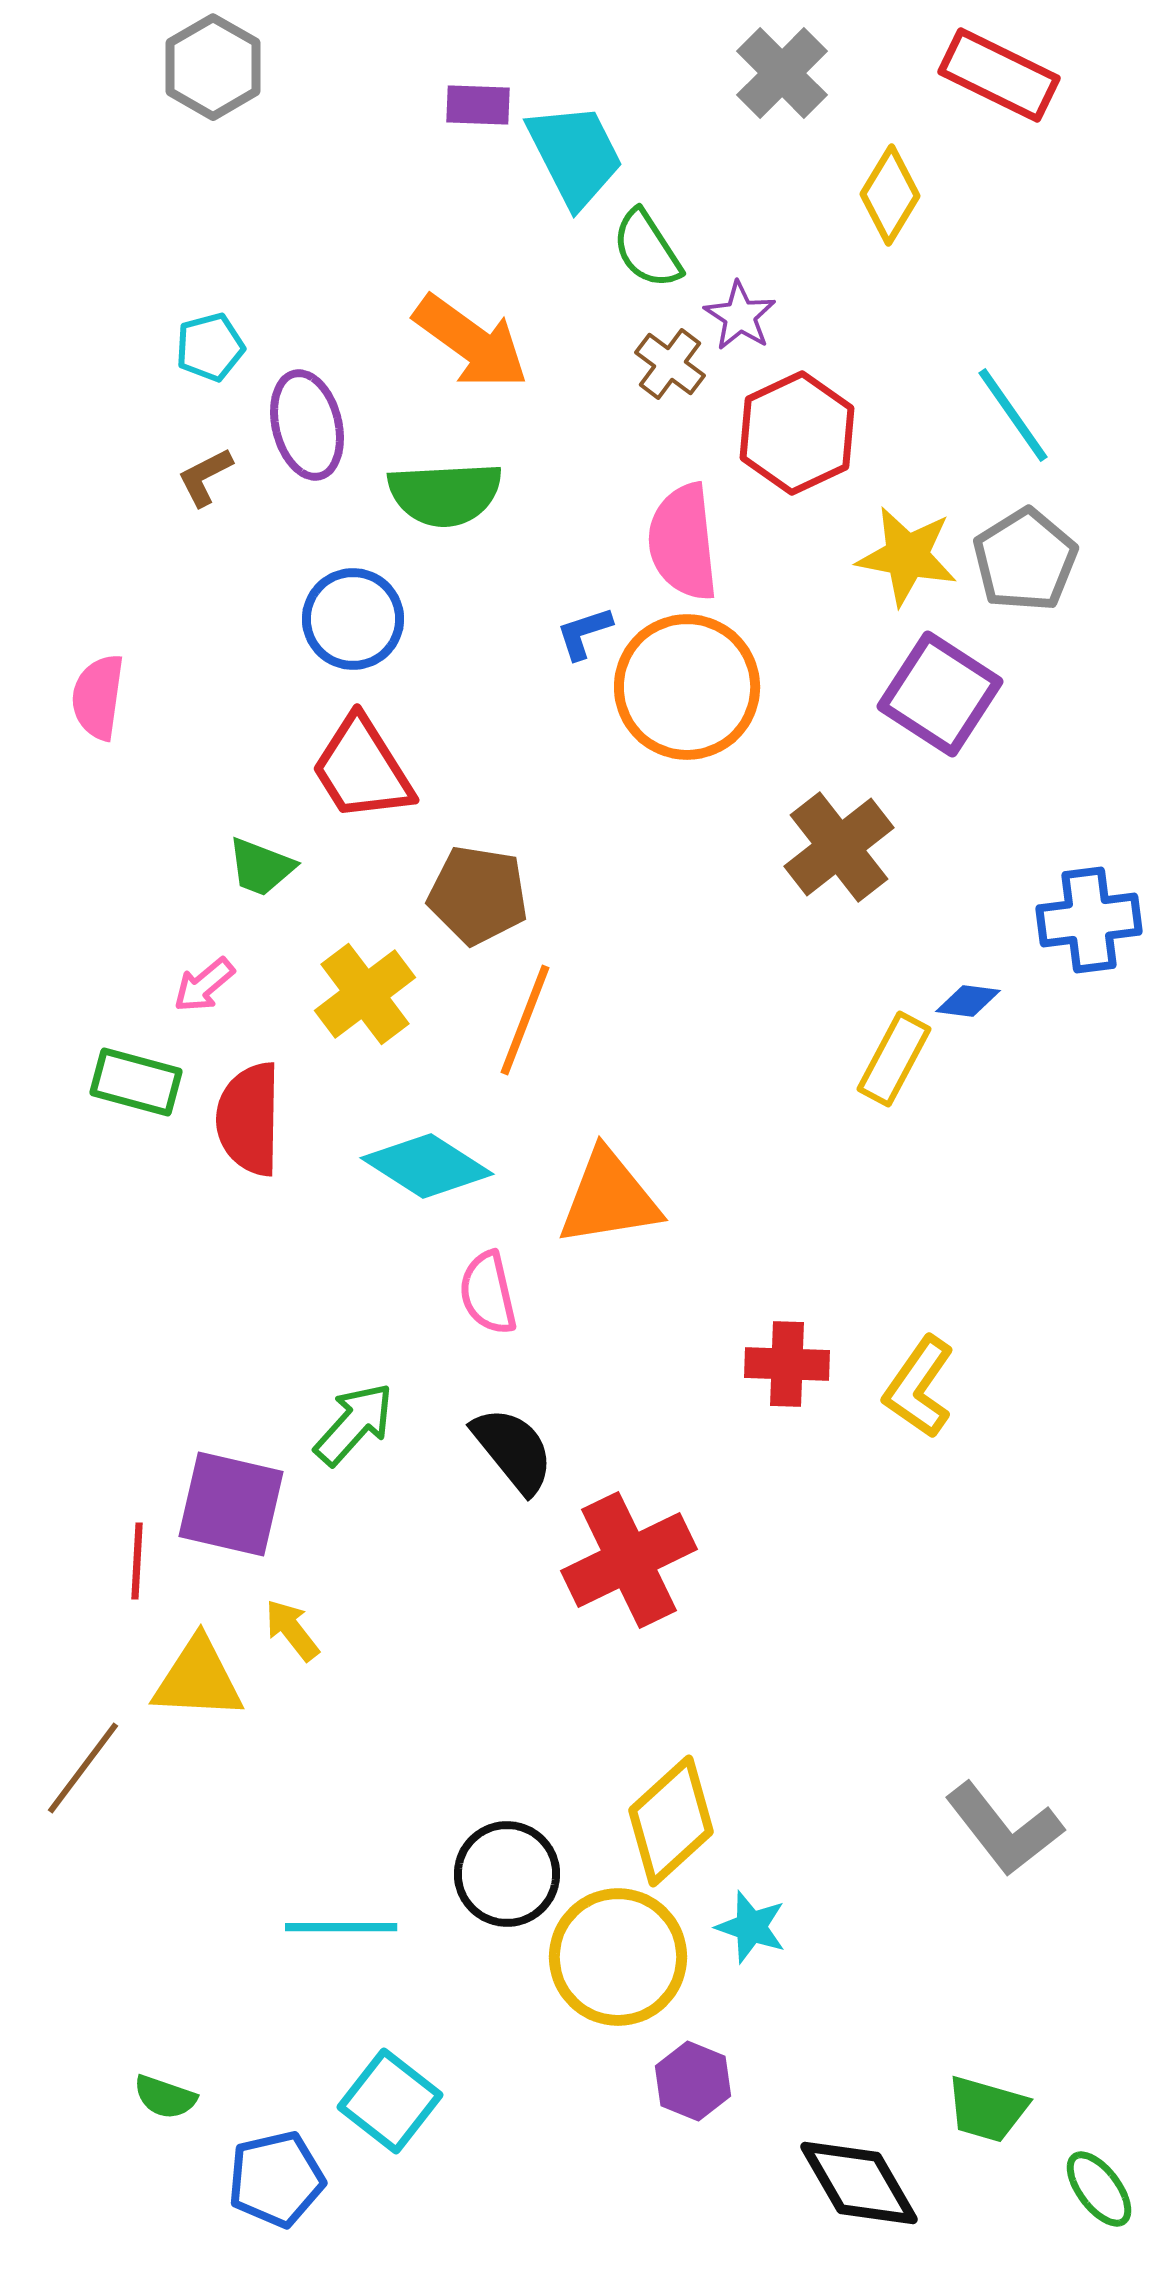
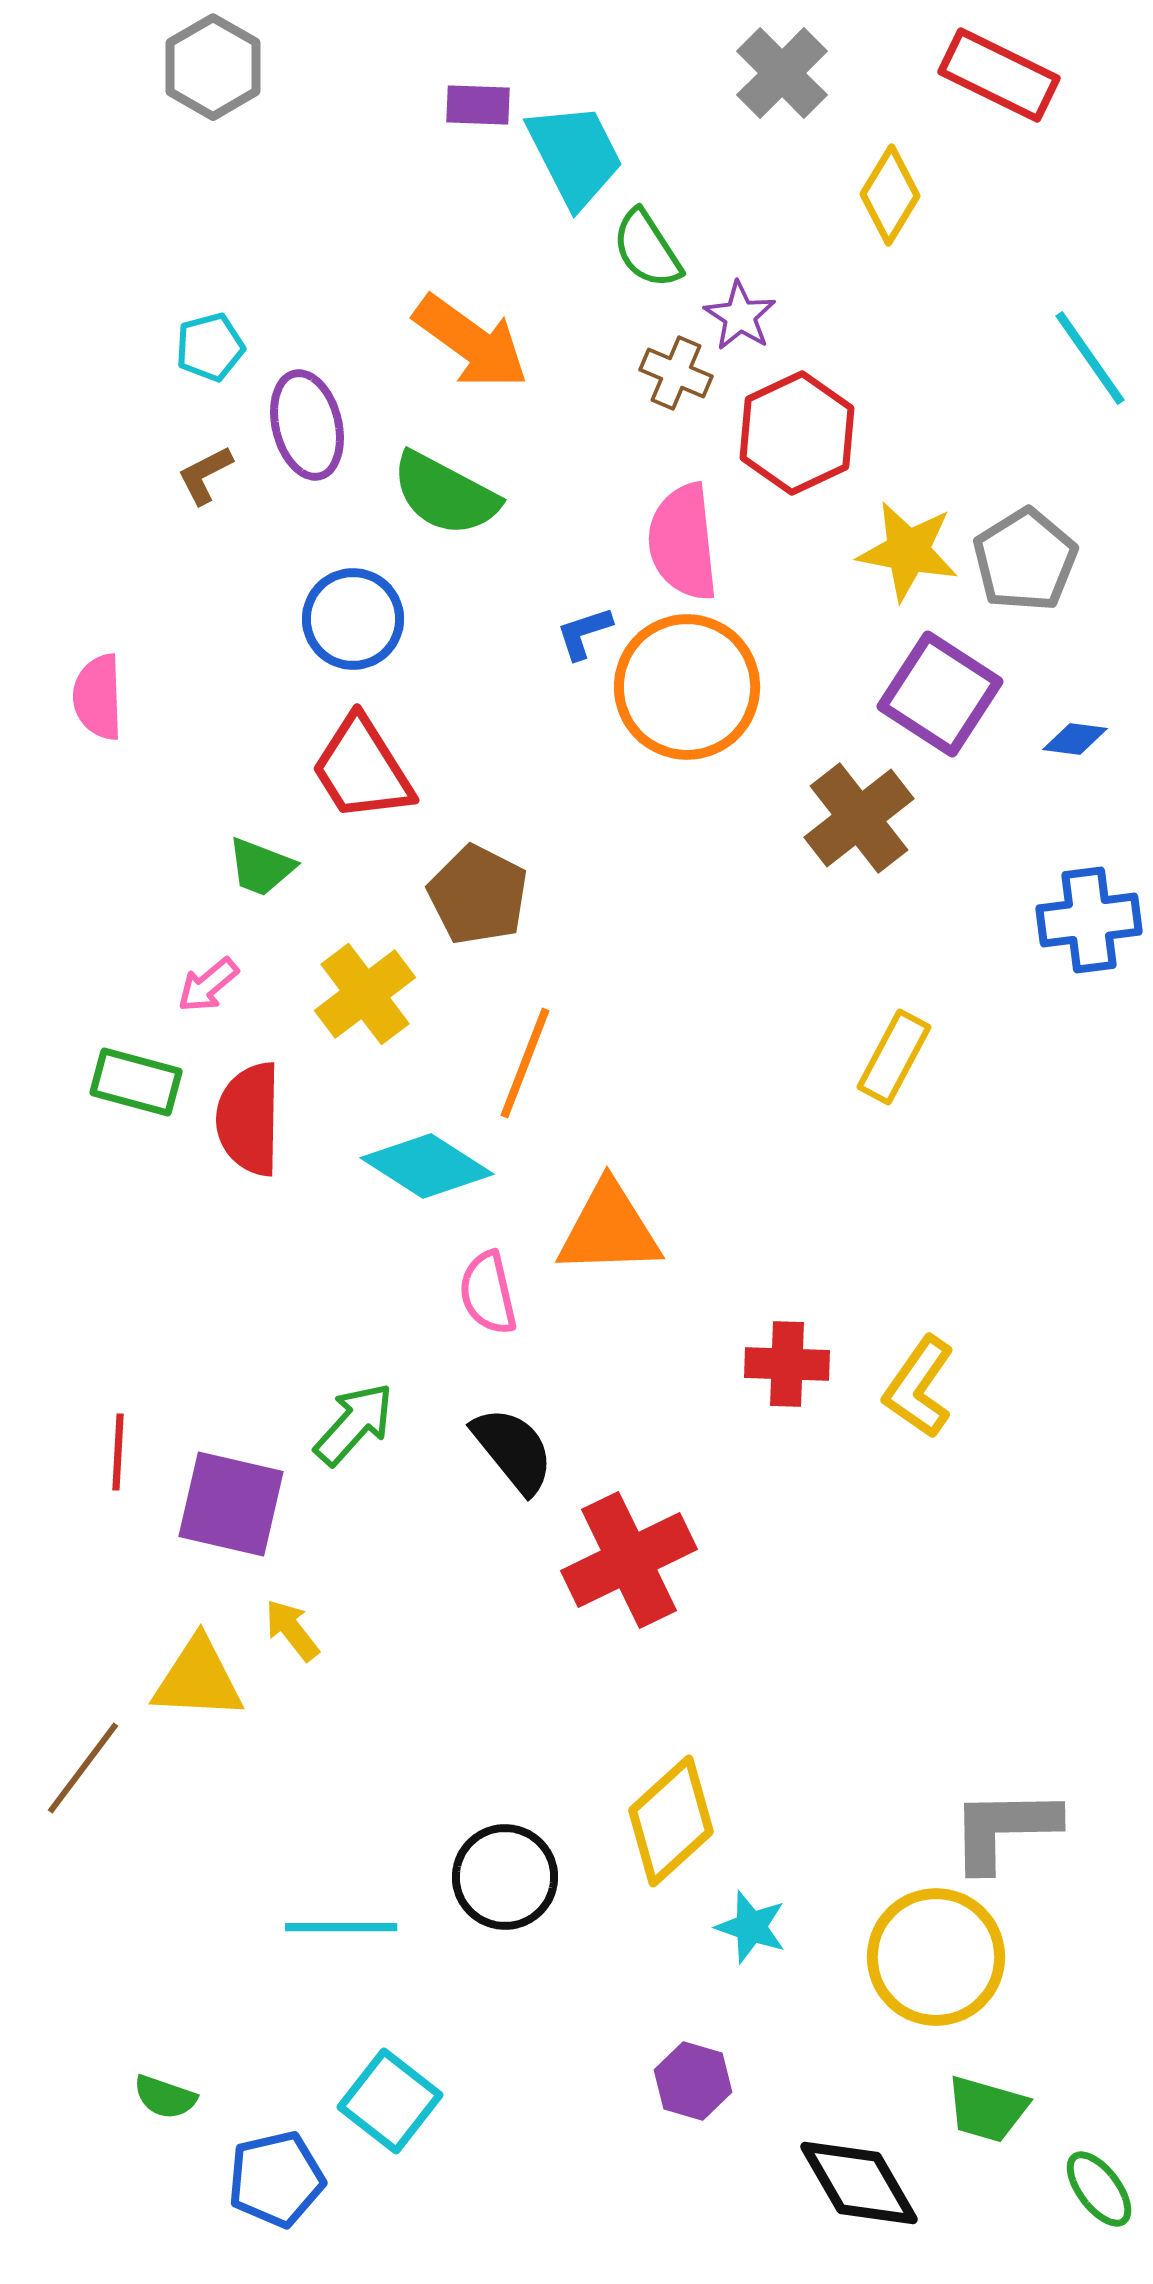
brown cross at (670, 364): moved 6 px right, 9 px down; rotated 14 degrees counterclockwise
cyan line at (1013, 415): moved 77 px right, 57 px up
brown L-shape at (205, 477): moved 2 px up
green semicircle at (445, 494): rotated 31 degrees clockwise
yellow star at (907, 556): moved 1 px right, 5 px up
pink semicircle at (98, 697): rotated 10 degrees counterclockwise
brown cross at (839, 847): moved 20 px right, 29 px up
brown pentagon at (478, 895): rotated 18 degrees clockwise
pink arrow at (204, 985): moved 4 px right
blue diamond at (968, 1001): moved 107 px right, 262 px up
orange line at (525, 1020): moved 43 px down
yellow rectangle at (894, 1059): moved 2 px up
orange triangle at (609, 1198): moved 31 px down; rotated 7 degrees clockwise
red line at (137, 1561): moved 19 px left, 109 px up
gray L-shape at (1004, 1829): rotated 127 degrees clockwise
black circle at (507, 1874): moved 2 px left, 3 px down
yellow circle at (618, 1957): moved 318 px right
purple hexagon at (693, 2081): rotated 6 degrees counterclockwise
